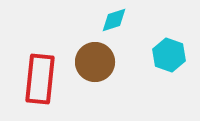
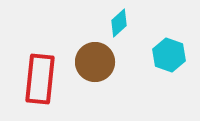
cyan diamond: moved 5 px right, 3 px down; rotated 24 degrees counterclockwise
